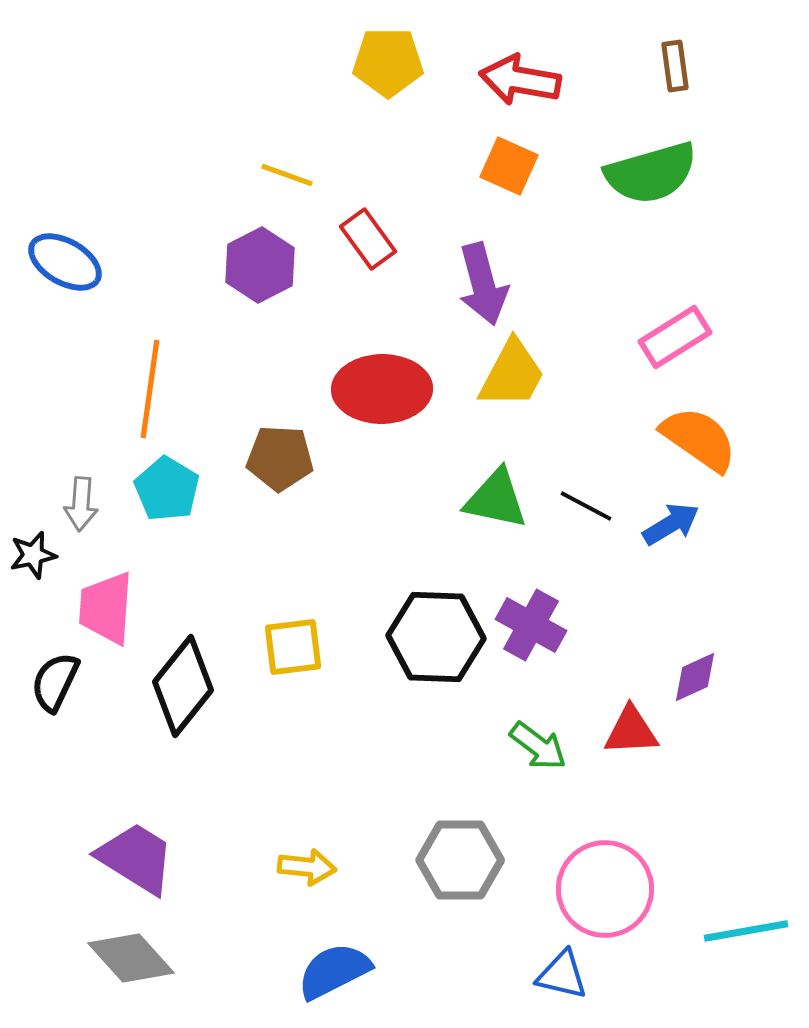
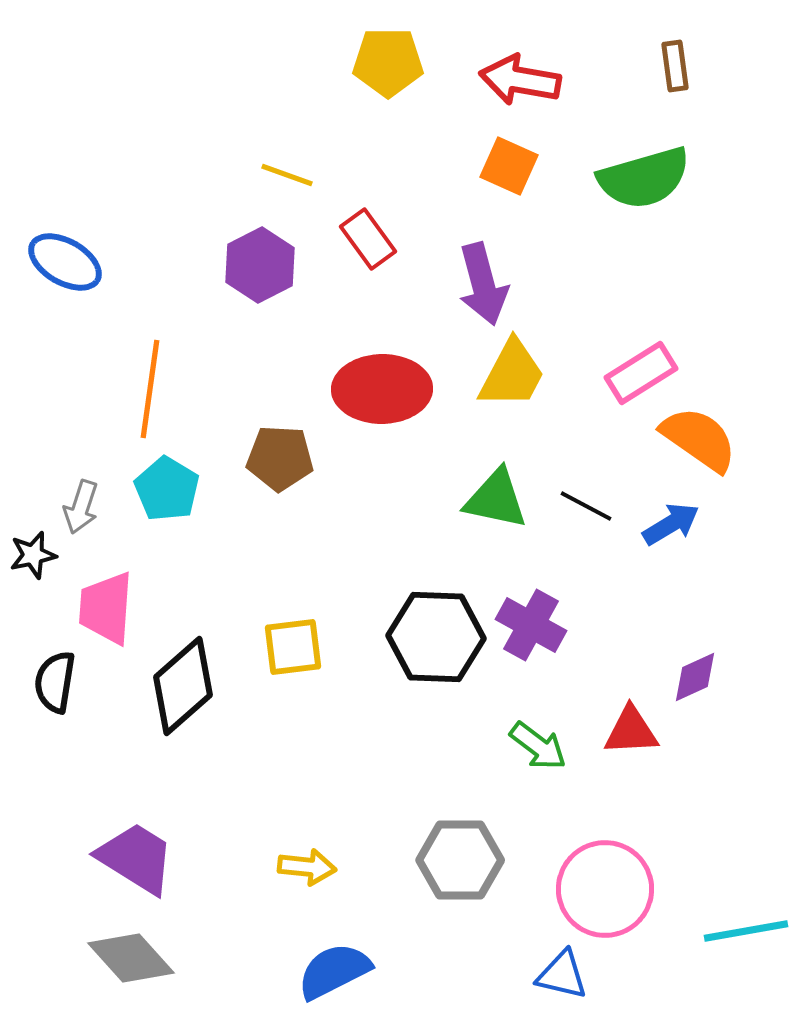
green semicircle: moved 7 px left, 5 px down
pink rectangle: moved 34 px left, 36 px down
gray arrow: moved 3 px down; rotated 14 degrees clockwise
black semicircle: rotated 16 degrees counterclockwise
black diamond: rotated 10 degrees clockwise
